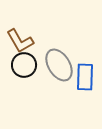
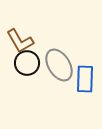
black circle: moved 3 px right, 2 px up
blue rectangle: moved 2 px down
